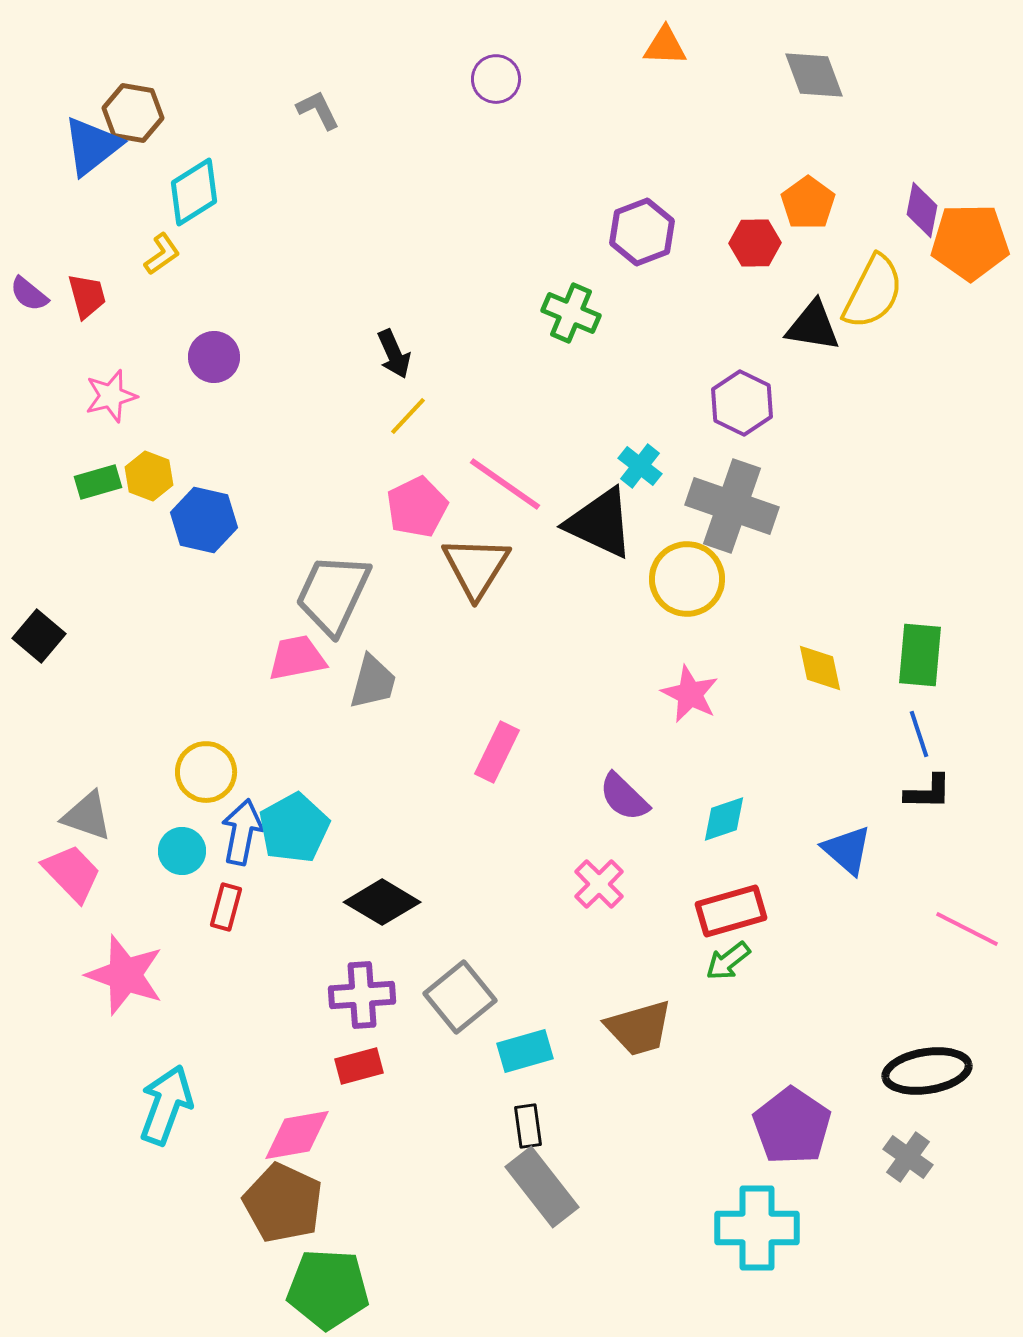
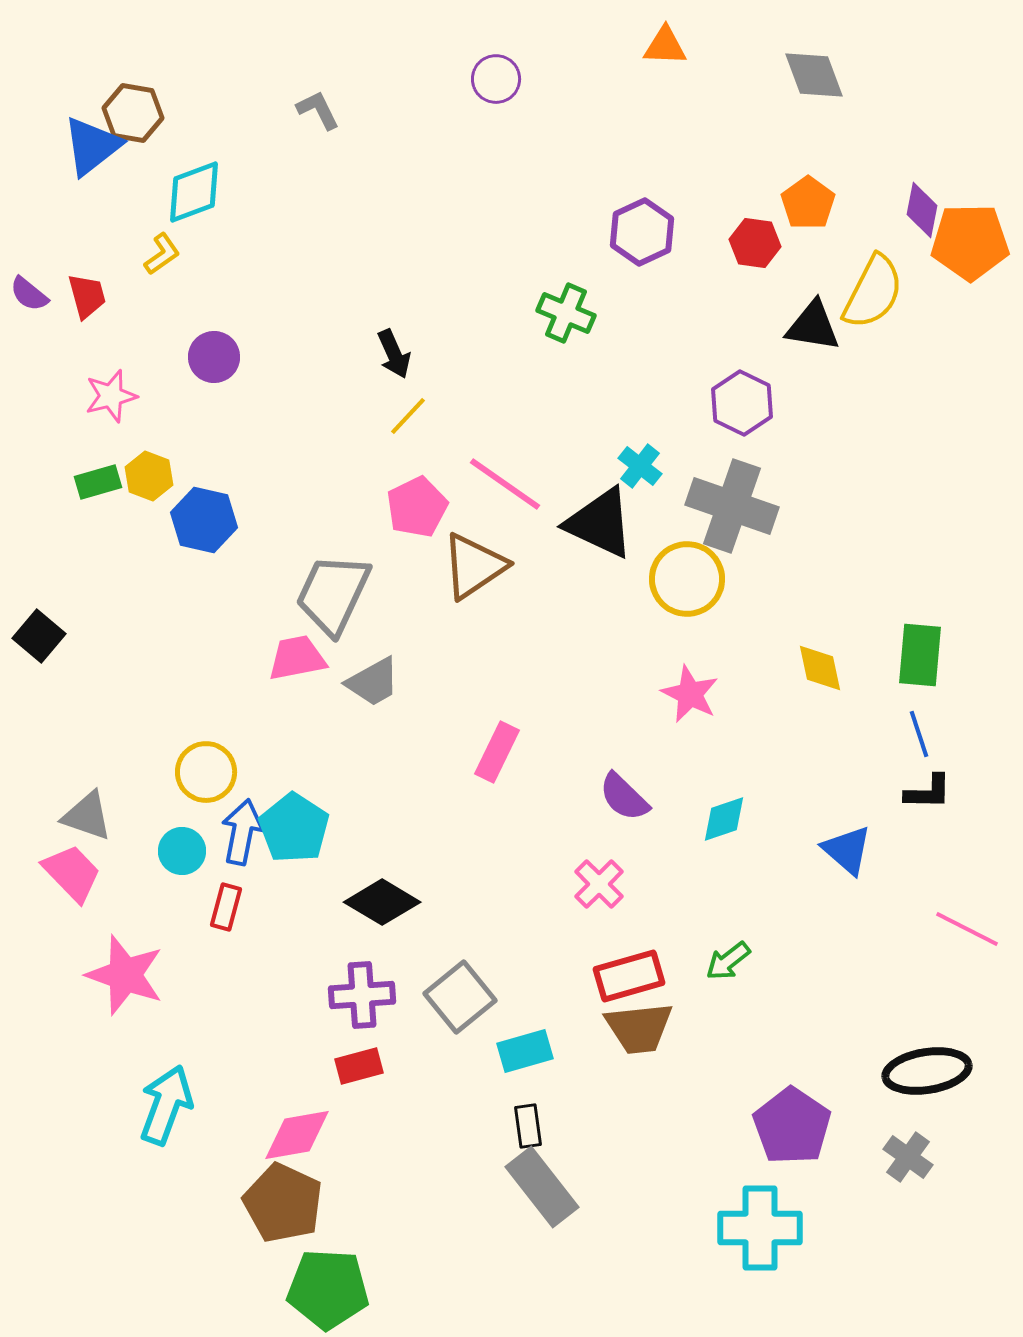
cyan diamond at (194, 192): rotated 12 degrees clockwise
purple hexagon at (642, 232): rotated 4 degrees counterclockwise
red hexagon at (755, 243): rotated 9 degrees clockwise
green cross at (571, 313): moved 5 px left
brown triangle at (476, 567): moved 2 px left, 1 px up; rotated 24 degrees clockwise
gray trapezoid at (373, 682): rotated 46 degrees clockwise
cyan pentagon at (294, 828): rotated 10 degrees counterclockwise
red rectangle at (731, 911): moved 102 px left, 65 px down
brown trapezoid at (639, 1028): rotated 10 degrees clockwise
cyan cross at (757, 1228): moved 3 px right
